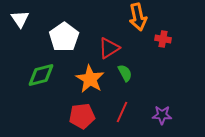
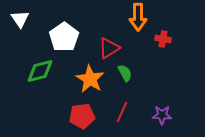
orange arrow: rotated 12 degrees clockwise
green diamond: moved 1 px left, 4 px up
